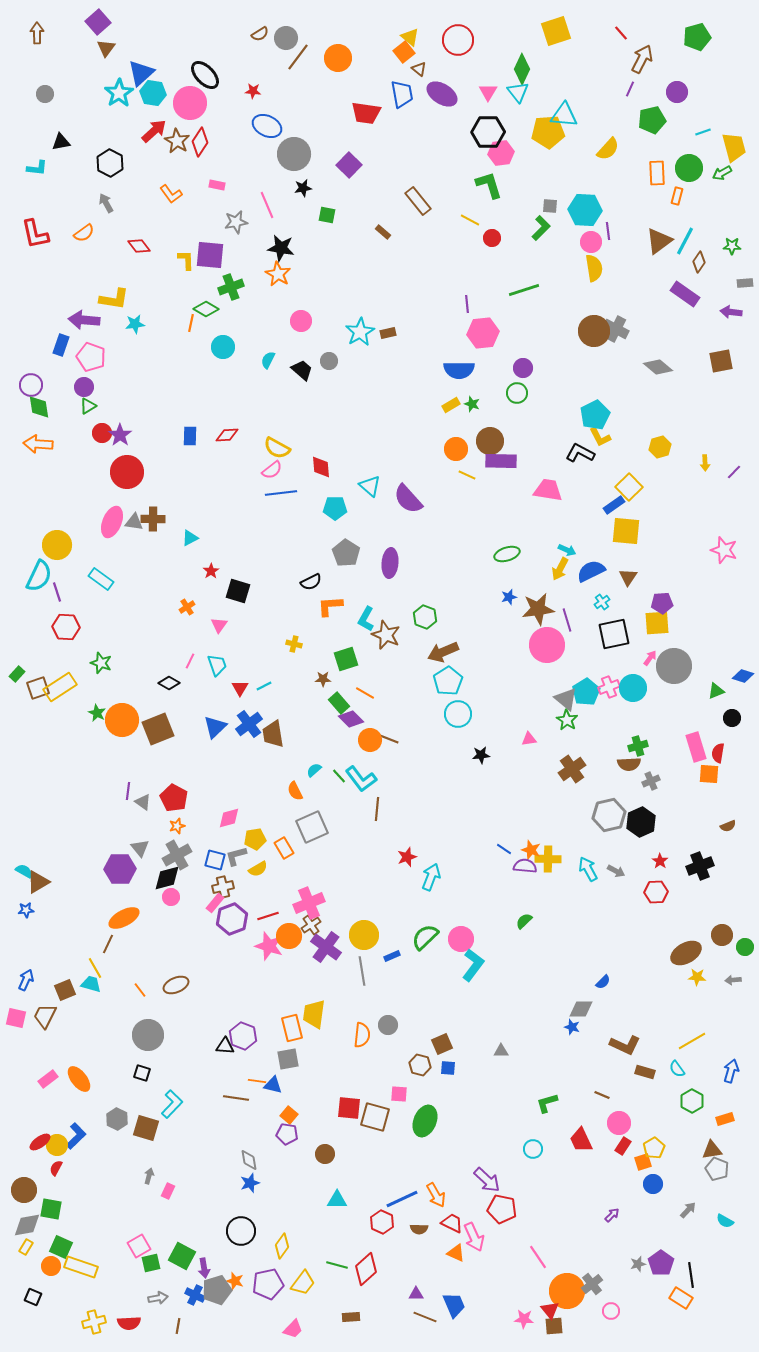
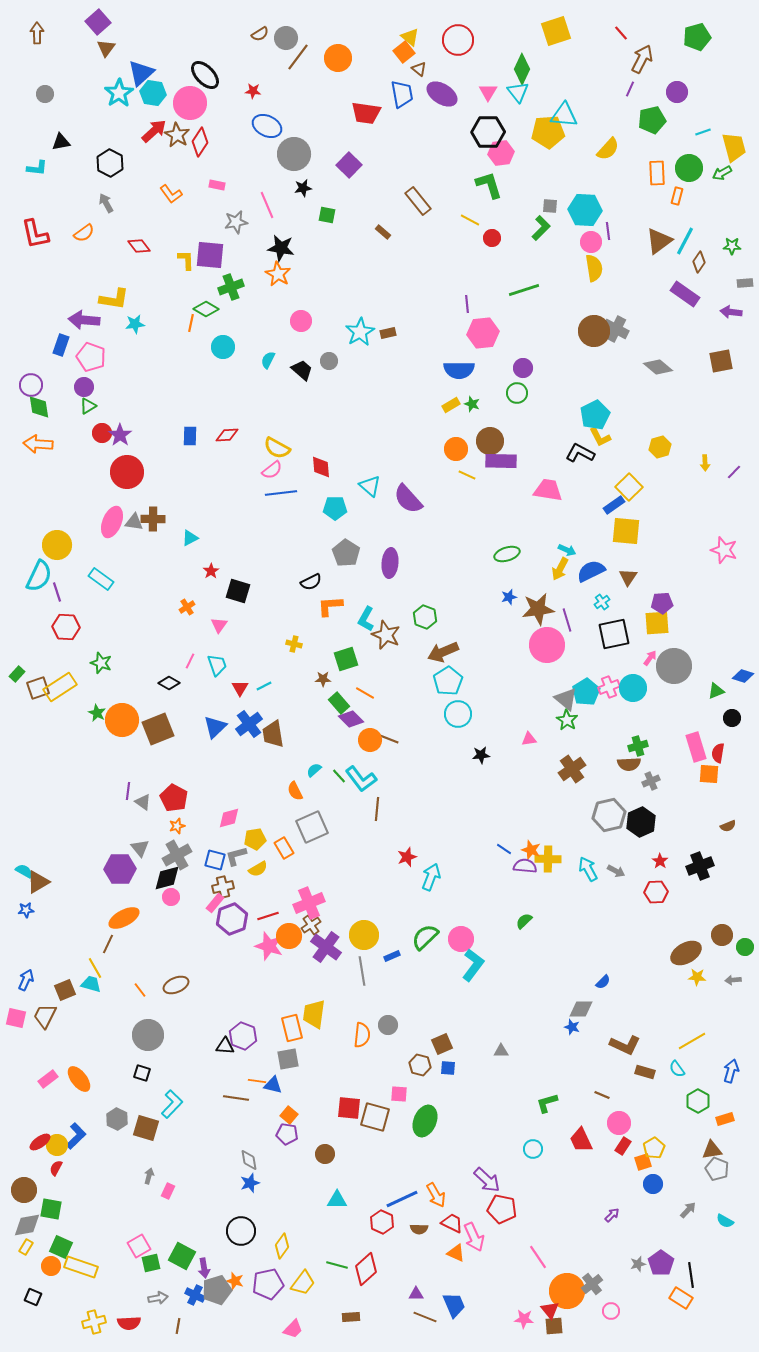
brown star at (177, 141): moved 6 px up
green hexagon at (692, 1101): moved 6 px right
